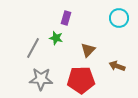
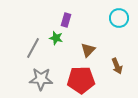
purple rectangle: moved 2 px down
brown arrow: rotated 133 degrees counterclockwise
